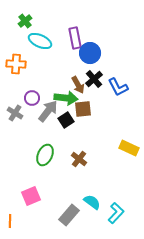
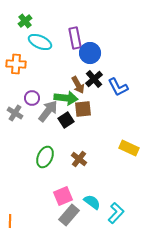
cyan ellipse: moved 1 px down
green ellipse: moved 2 px down
pink square: moved 32 px right
